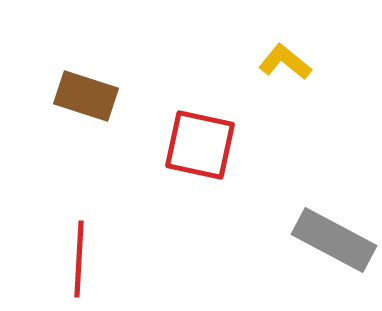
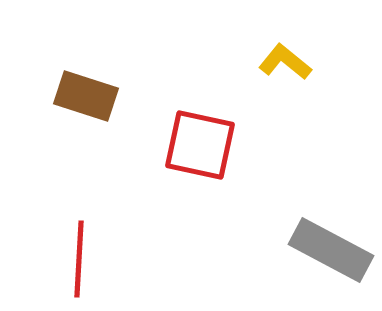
gray rectangle: moved 3 px left, 10 px down
